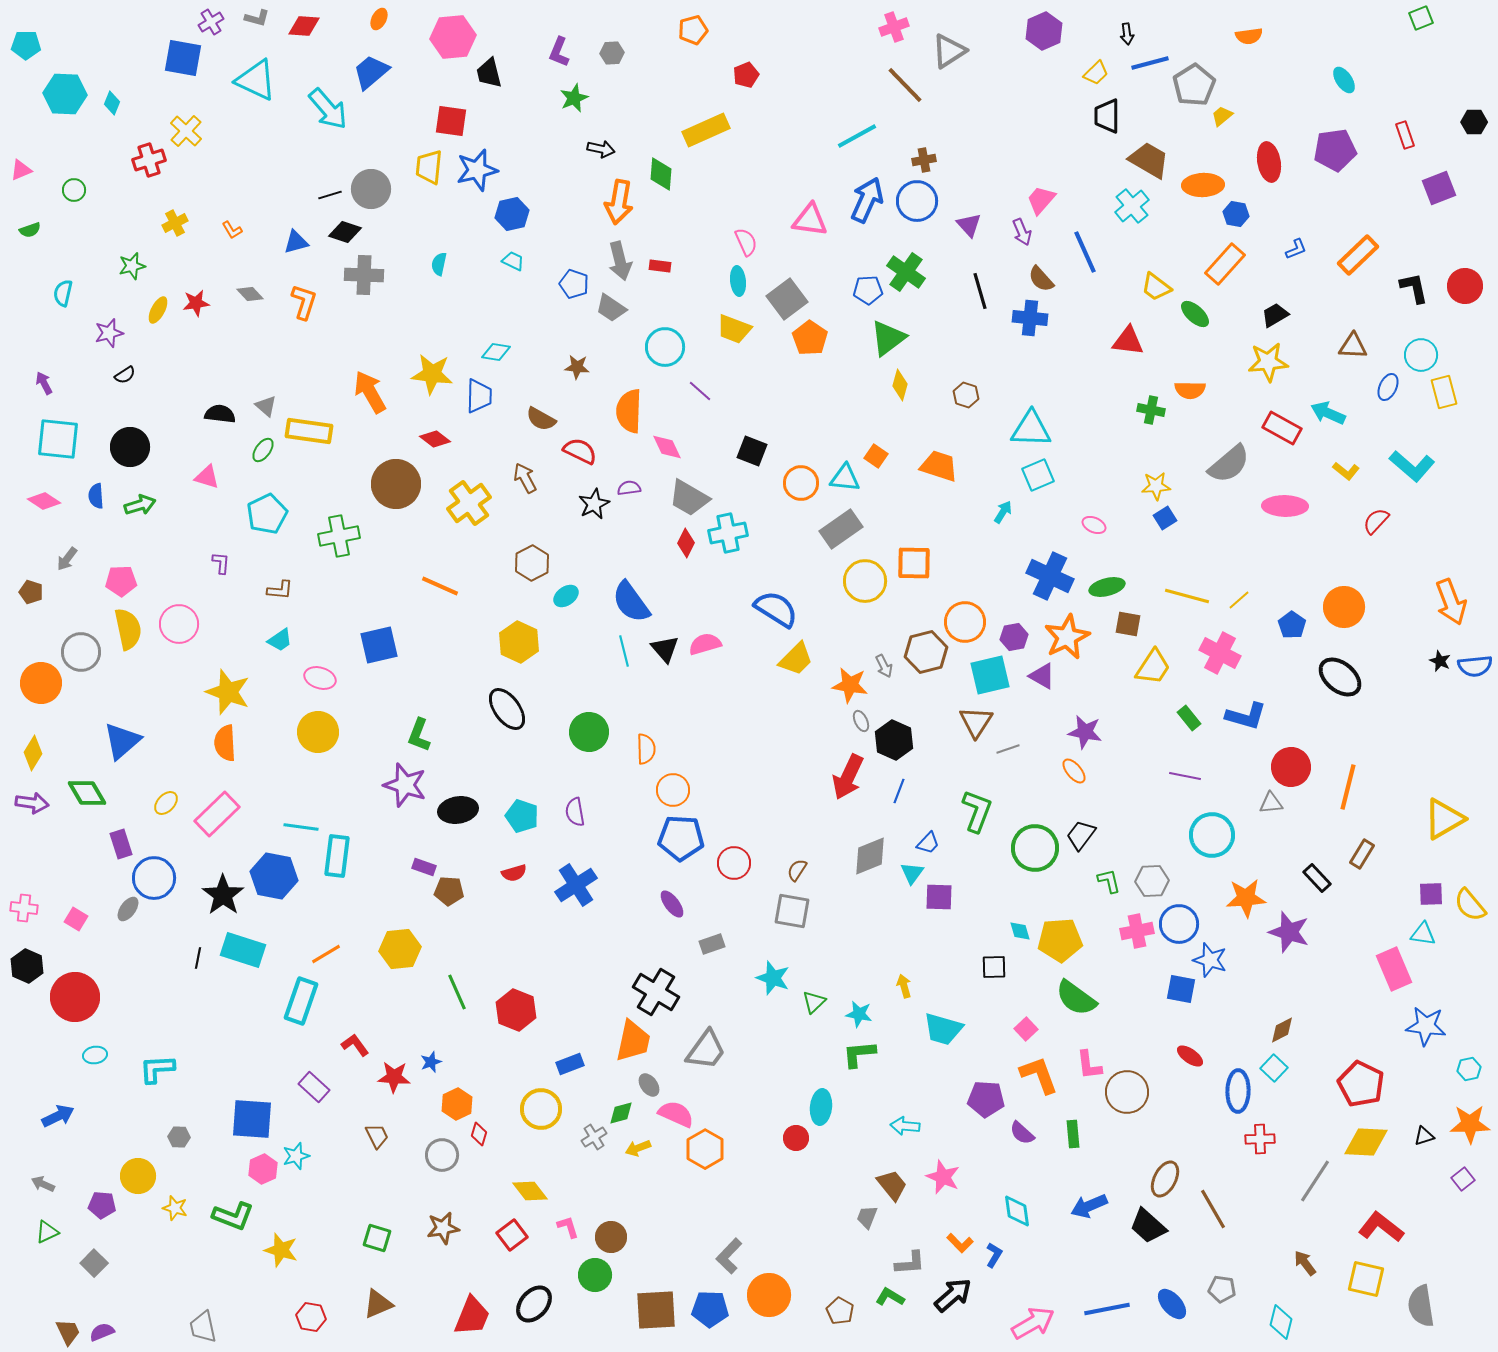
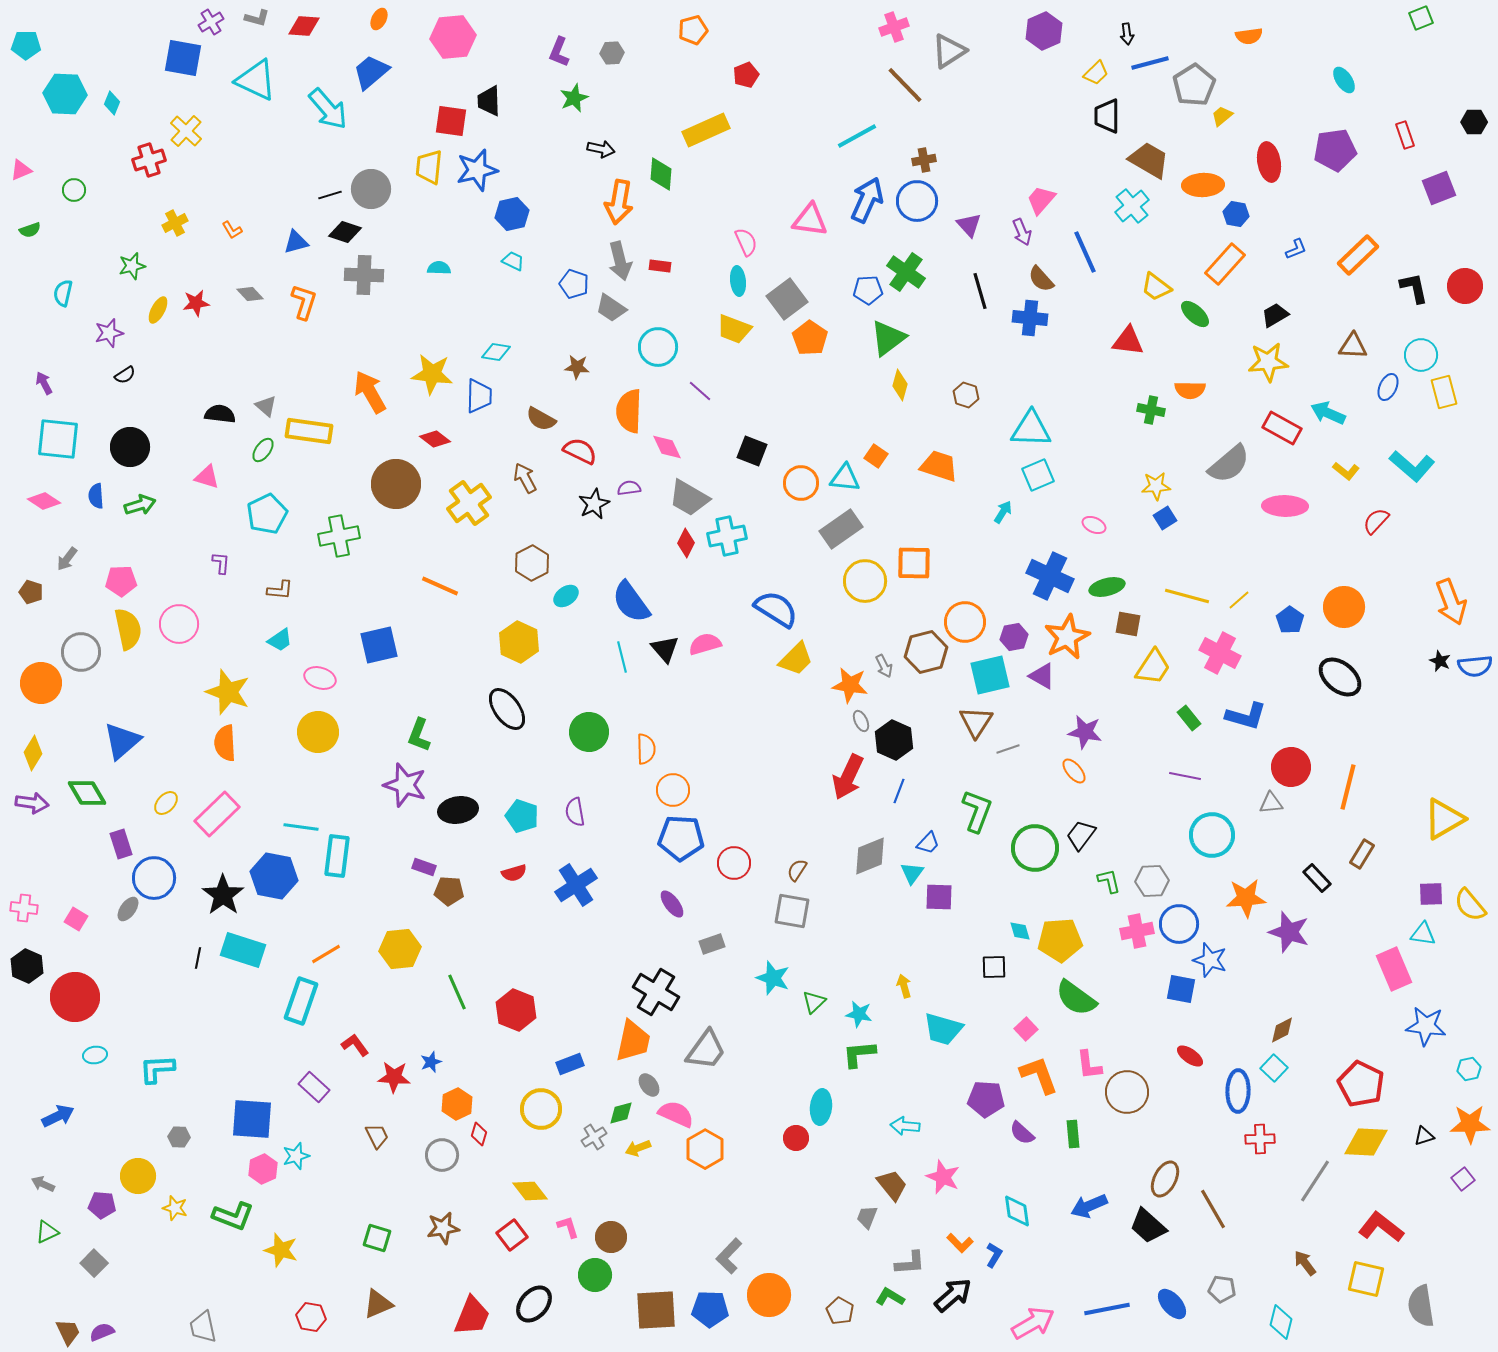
black trapezoid at (489, 73): moved 28 px down; rotated 12 degrees clockwise
cyan semicircle at (439, 264): moved 4 px down; rotated 80 degrees clockwise
cyan circle at (665, 347): moved 7 px left
cyan cross at (728, 533): moved 1 px left, 3 px down
blue pentagon at (1292, 625): moved 2 px left, 5 px up
cyan line at (624, 651): moved 2 px left, 6 px down
